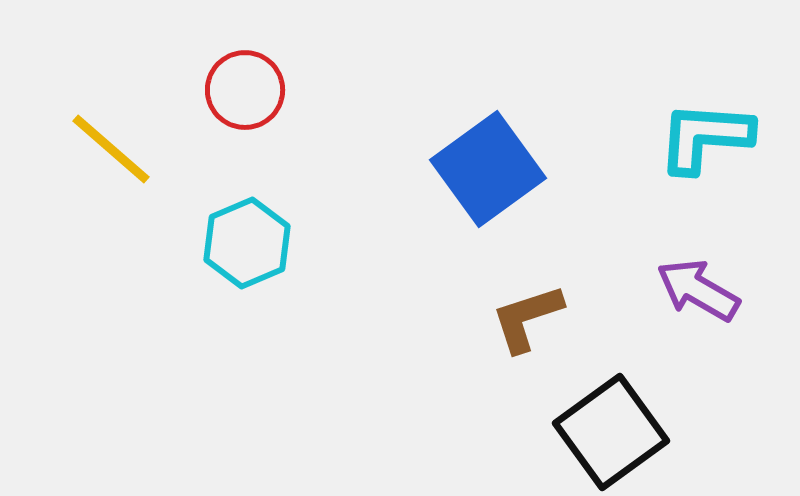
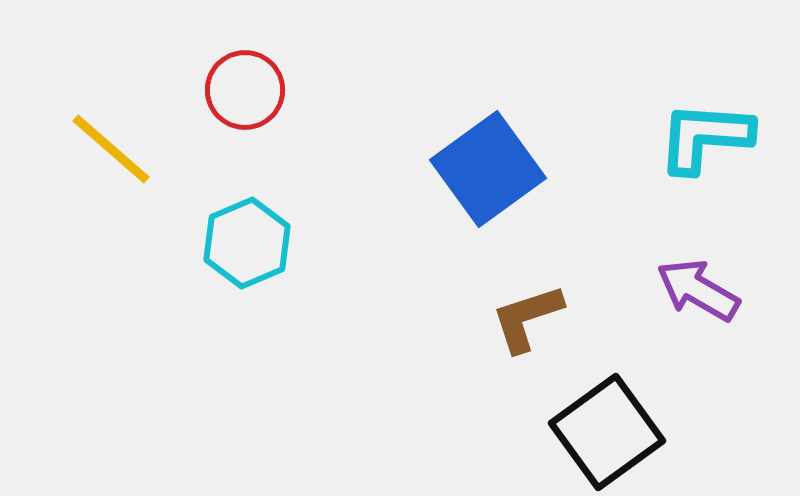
black square: moved 4 px left
